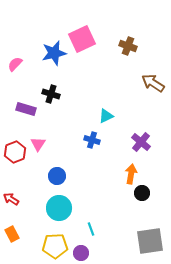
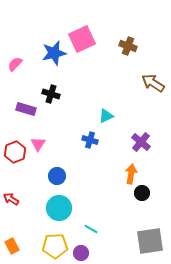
blue cross: moved 2 px left
cyan line: rotated 40 degrees counterclockwise
orange rectangle: moved 12 px down
